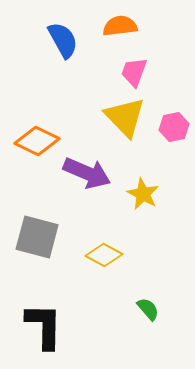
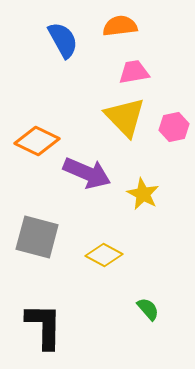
pink trapezoid: rotated 60 degrees clockwise
